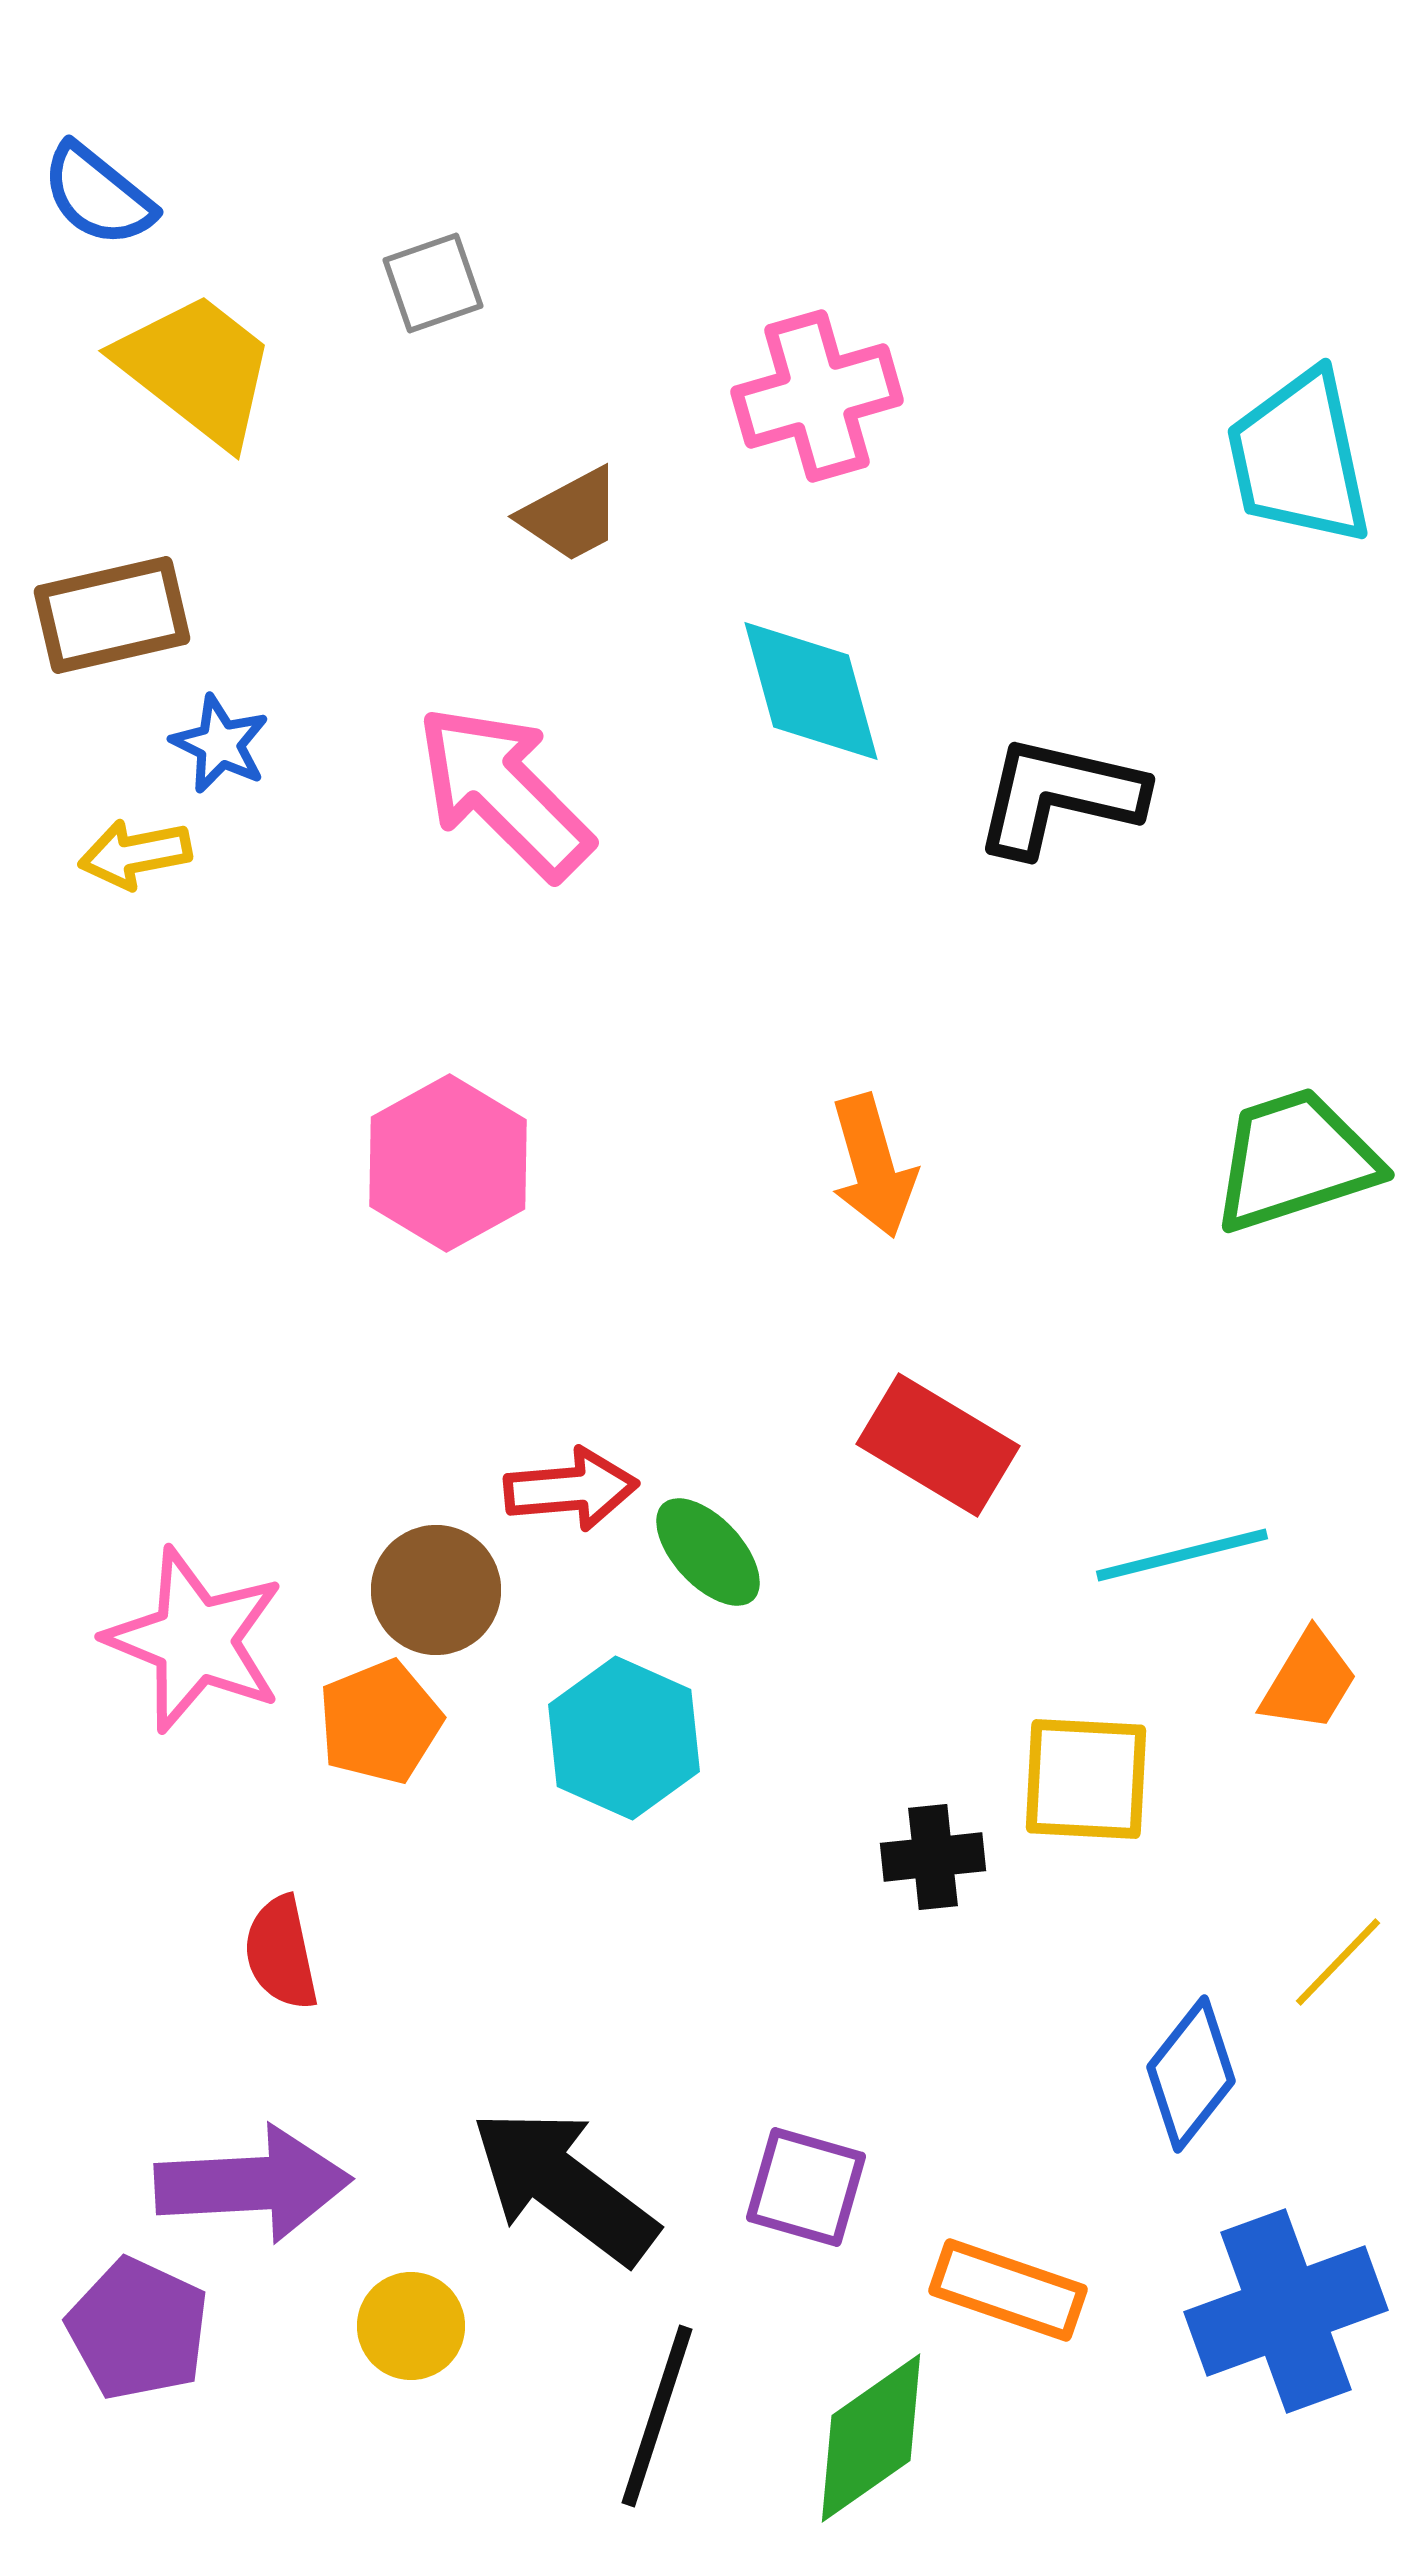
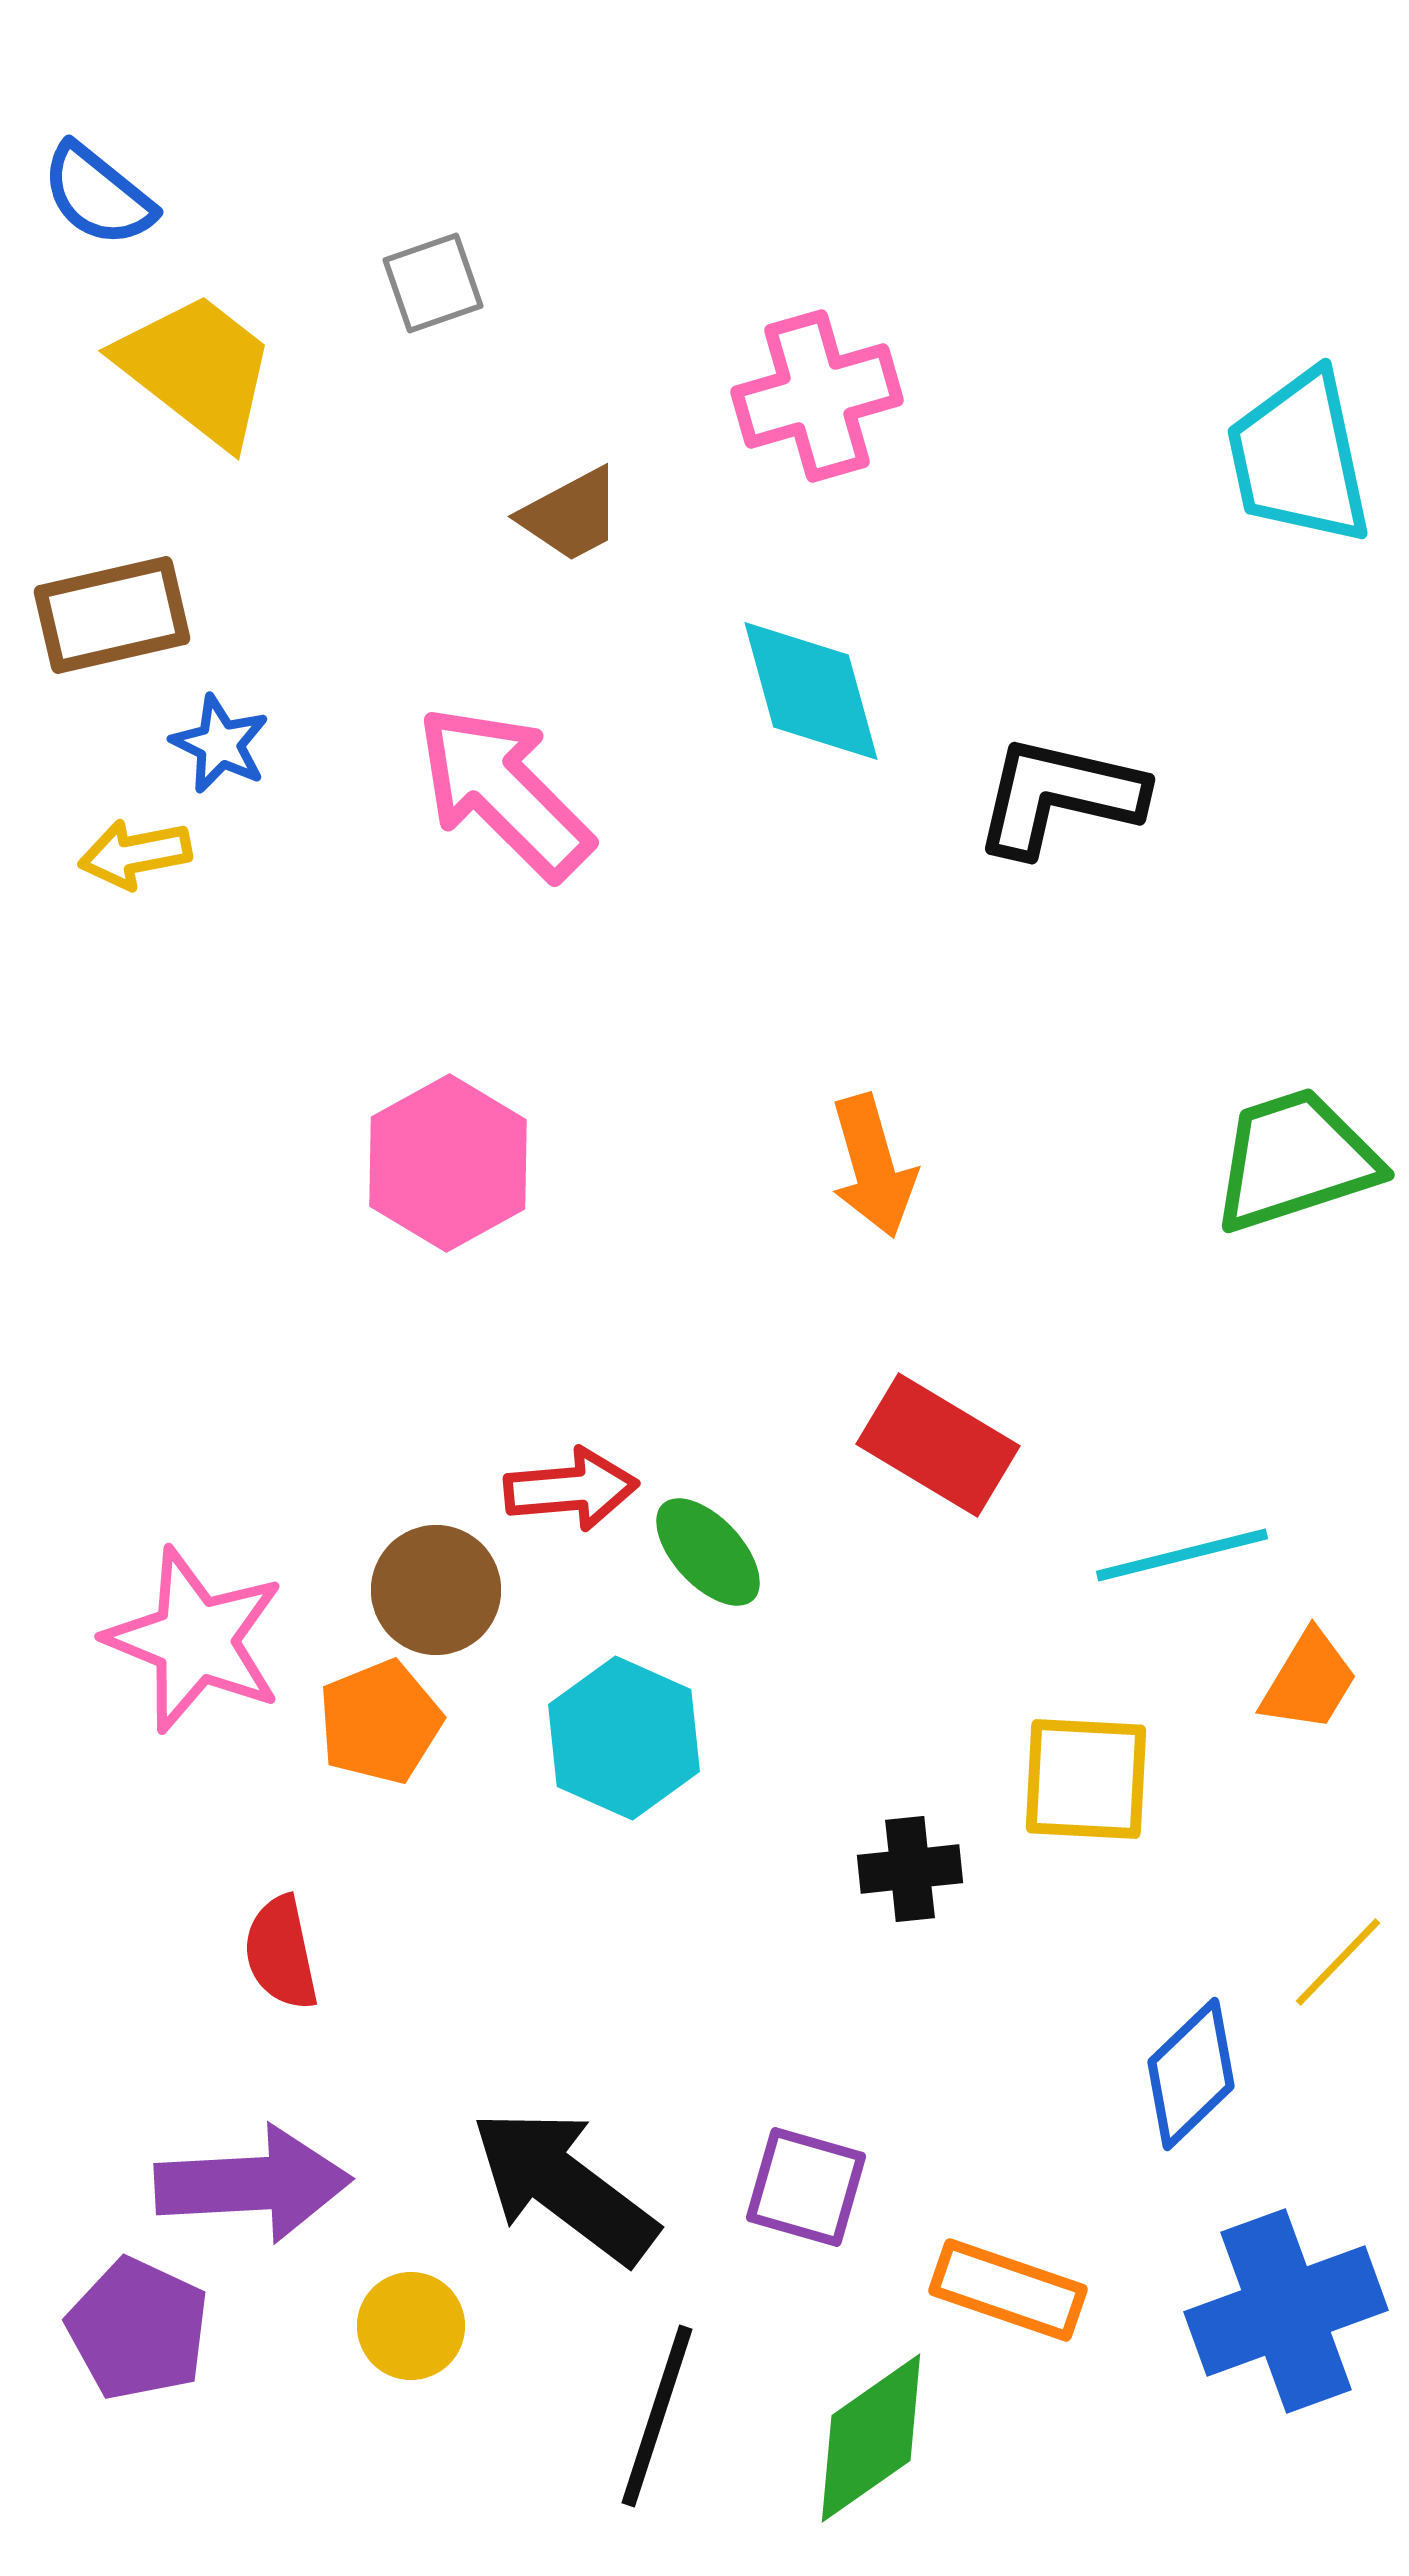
black cross: moved 23 px left, 12 px down
blue diamond: rotated 8 degrees clockwise
